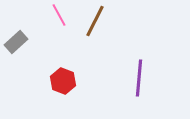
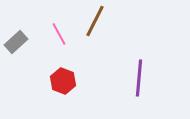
pink line: moved 19 px down
